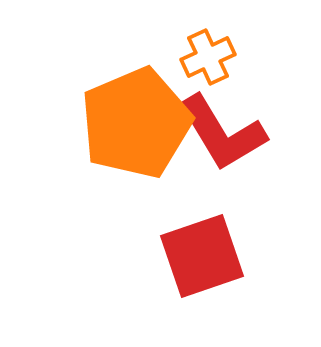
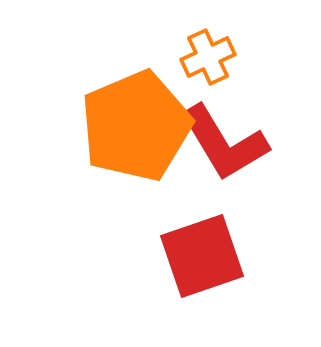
orange pentagon: moved 3 px down
red L-shape: moved 2 px right, 10 px down
